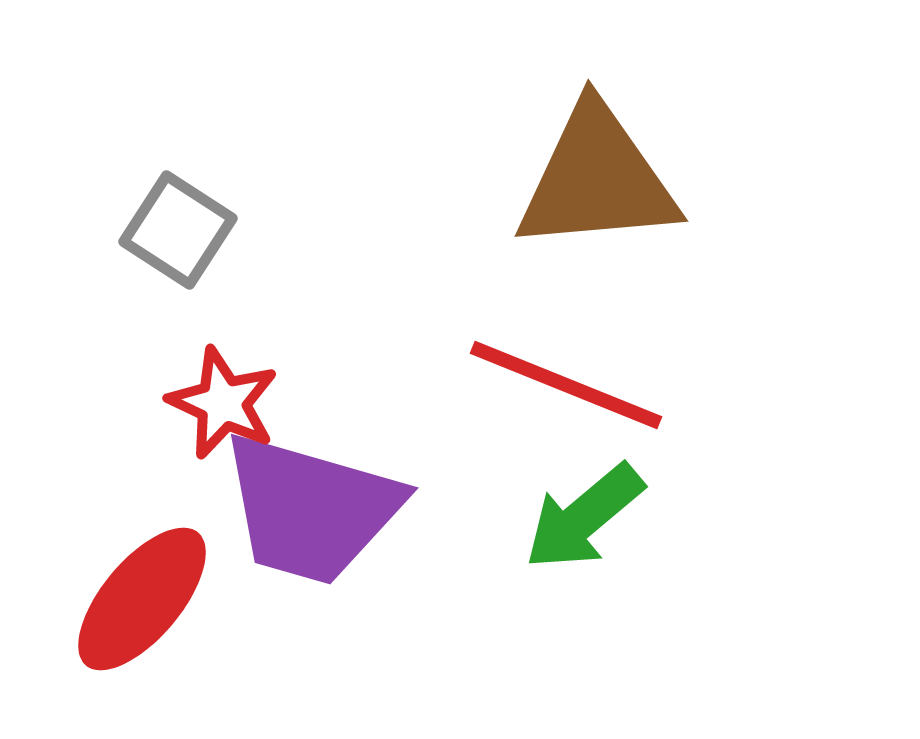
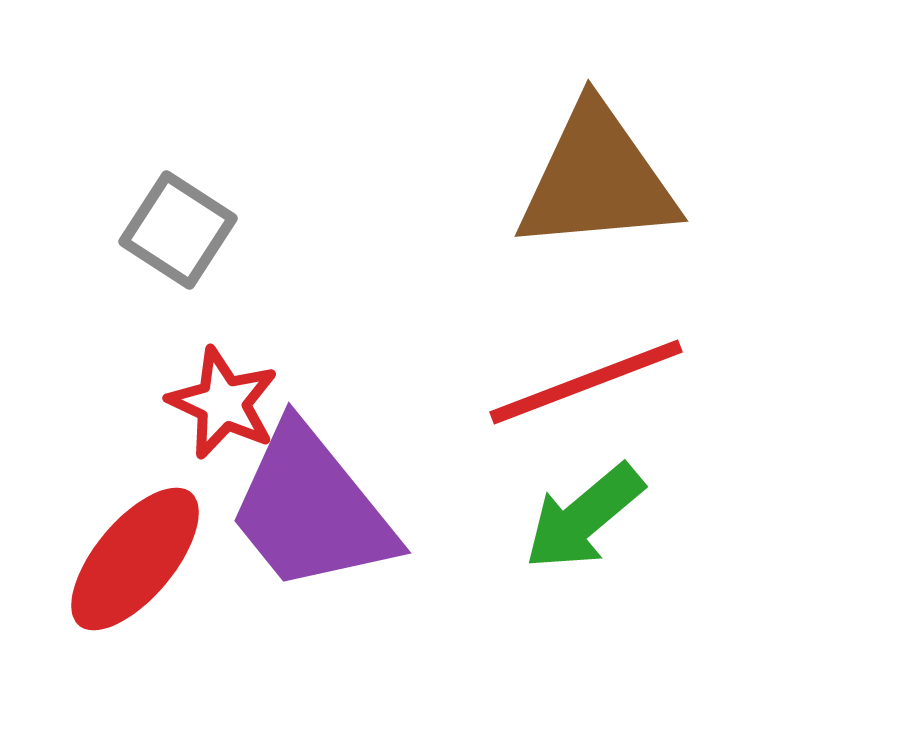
red line: moved 20 px right, 3 px up; rotated 43 degrees counterclockwise
purple trapezoid: rotated 35 degrees clockwise
red ellipse: moved 7 px left, 40 px up
